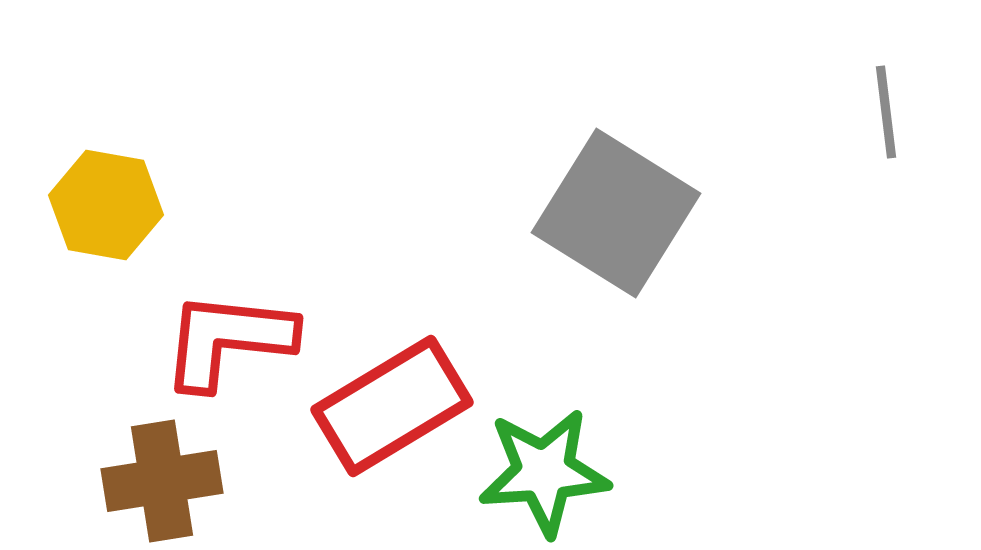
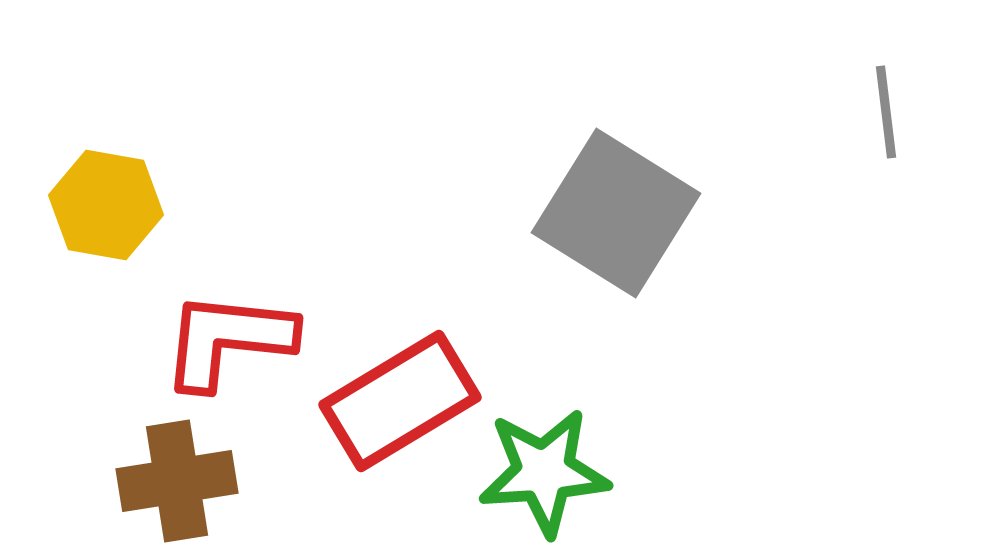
red rectangle: moved 8 px right, 5 px up
brown cross: moved 15 px right
